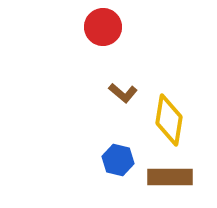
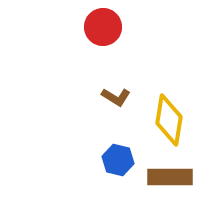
brown L-shape: moved 7 px left, 4 px down; rotated 8 degrees counterclockwise
